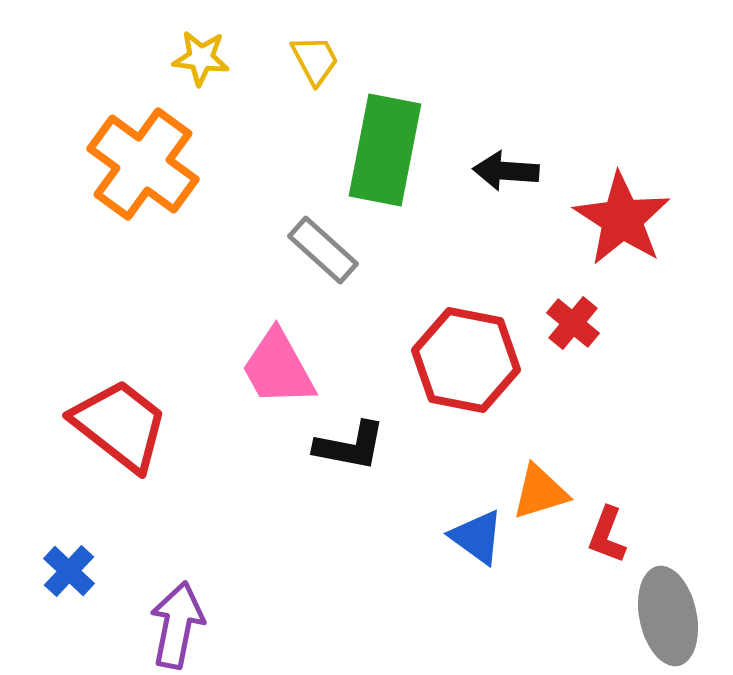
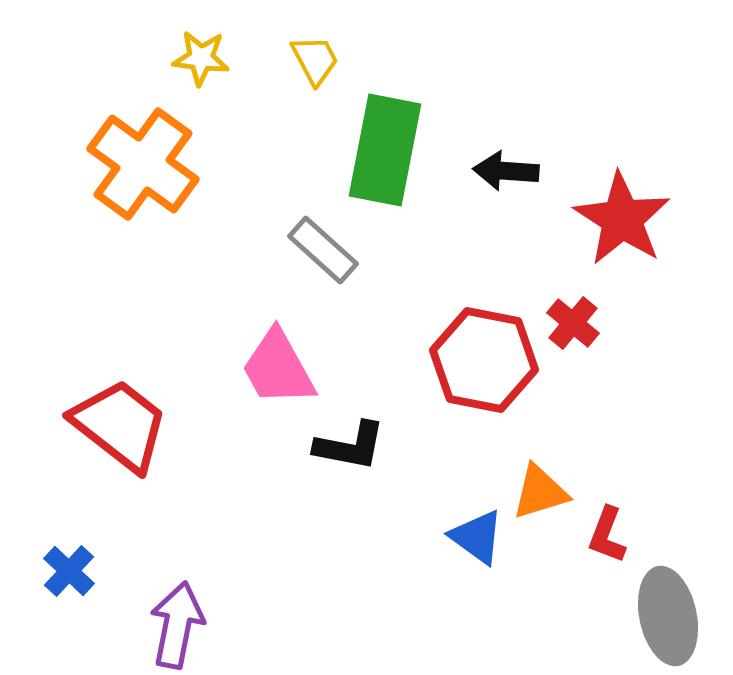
red hexagon: moved 18 px right
